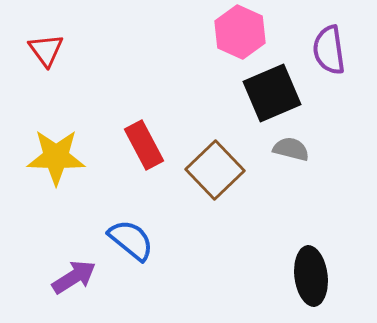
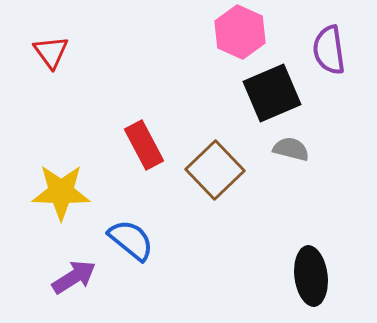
red triangle: moved 5 px right, 2 px down
yellow star: moved 5 px right, 35 px down
